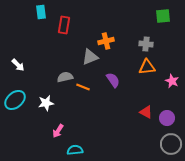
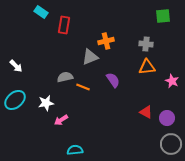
cyan rectangle: rotated 48 degrees counterclockwise
white arrow: moved 2 px left, 1 px down
pink arrow: moved 3 px right, 11 px up; rotated 24 degrees clockwise
